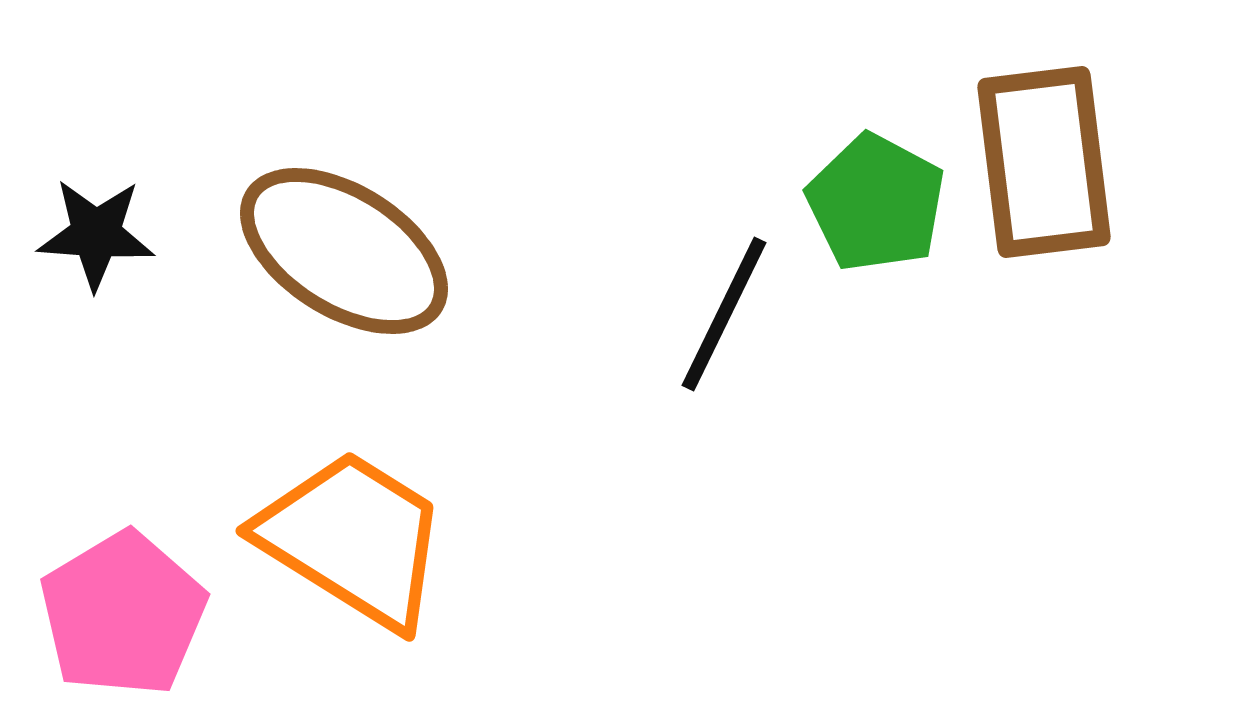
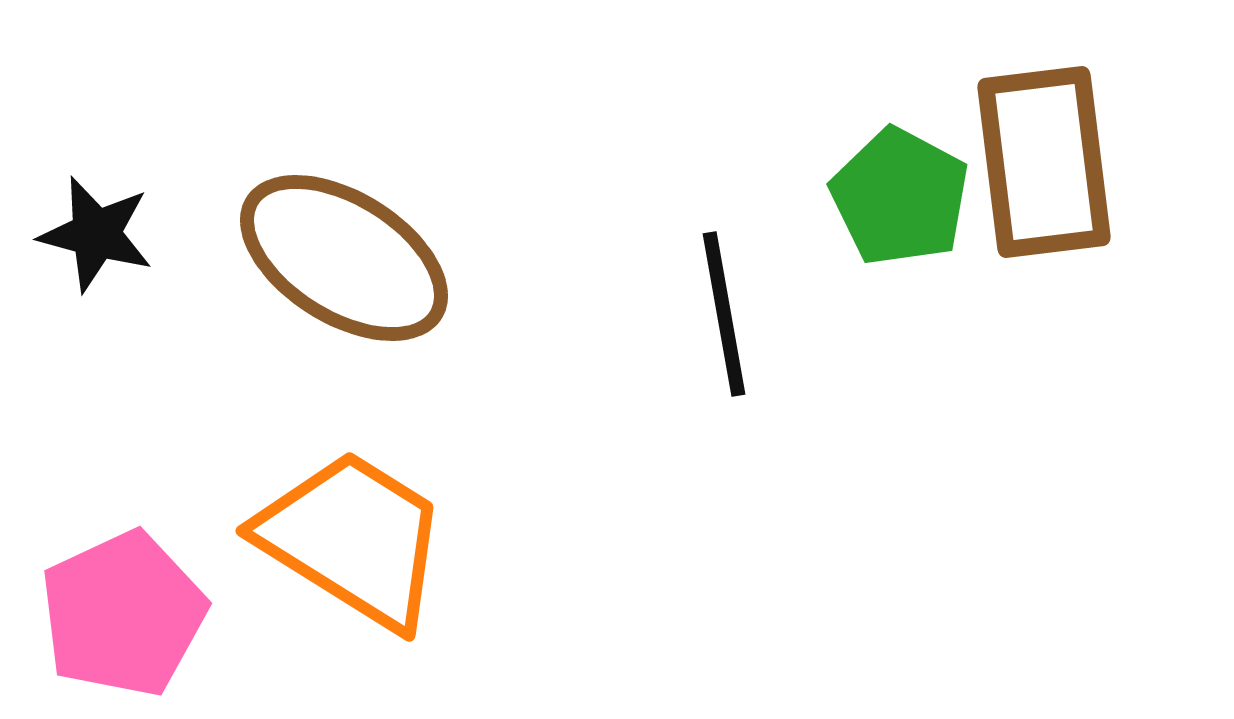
green pentagon: moved 24 px right, 6 px up
black star: rotated 11 degrees clockwise
brown ellipse: moved 7 px down
black line: rotated 36 degrees counterclockwise
pink pentagon: rotated 6 degrees clockwise
